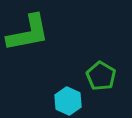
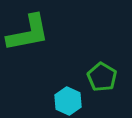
green pentagon: moved 1 px right, 1 px down
